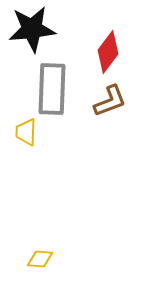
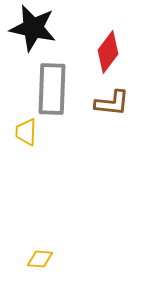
black star: moved 1 px right, 1 px up; rotated 18 degrees clockwise
brown L-shape: moved 2 px right, 2 px down; rotated 27 degrees clockwise
